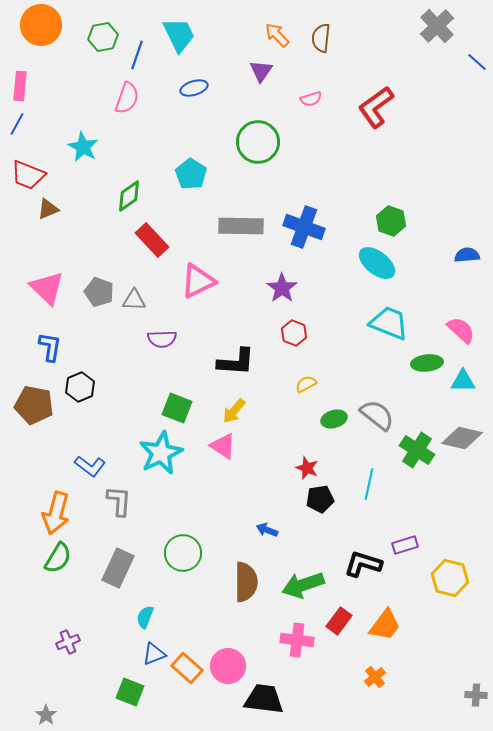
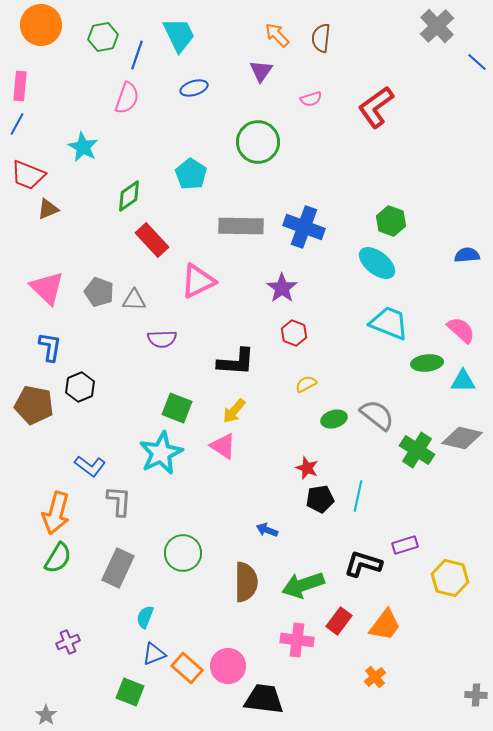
cyan line at (369, 484): moved 11 px left, 12 px down
